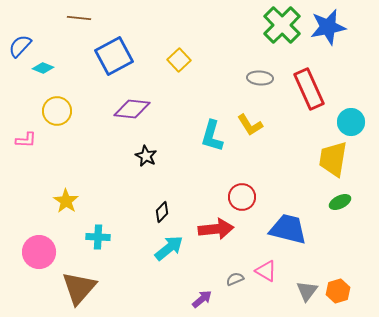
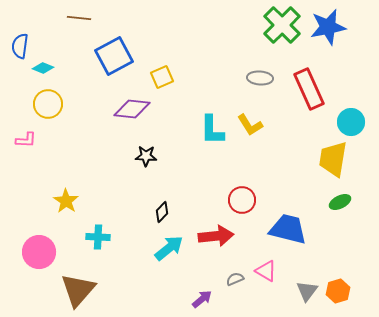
blue semicircle: rotated 35 degrees counterclockwise
yellow square: moved 17 px left, 17 px down; rotated 20 degrees clockwise
yellow circle: moved 9 px left, 7 px up
cyan L-shape: moved 6 px up; rotated 16 degrees counterclockwise
black star: rotated 25 degrees counterclockwise
red circle: moved 3 px down
red arrow: moved 7 px down
brown triangle: moved 1 px left, 2 px down
